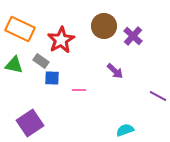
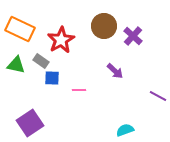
green triangle: moved 2 px right
